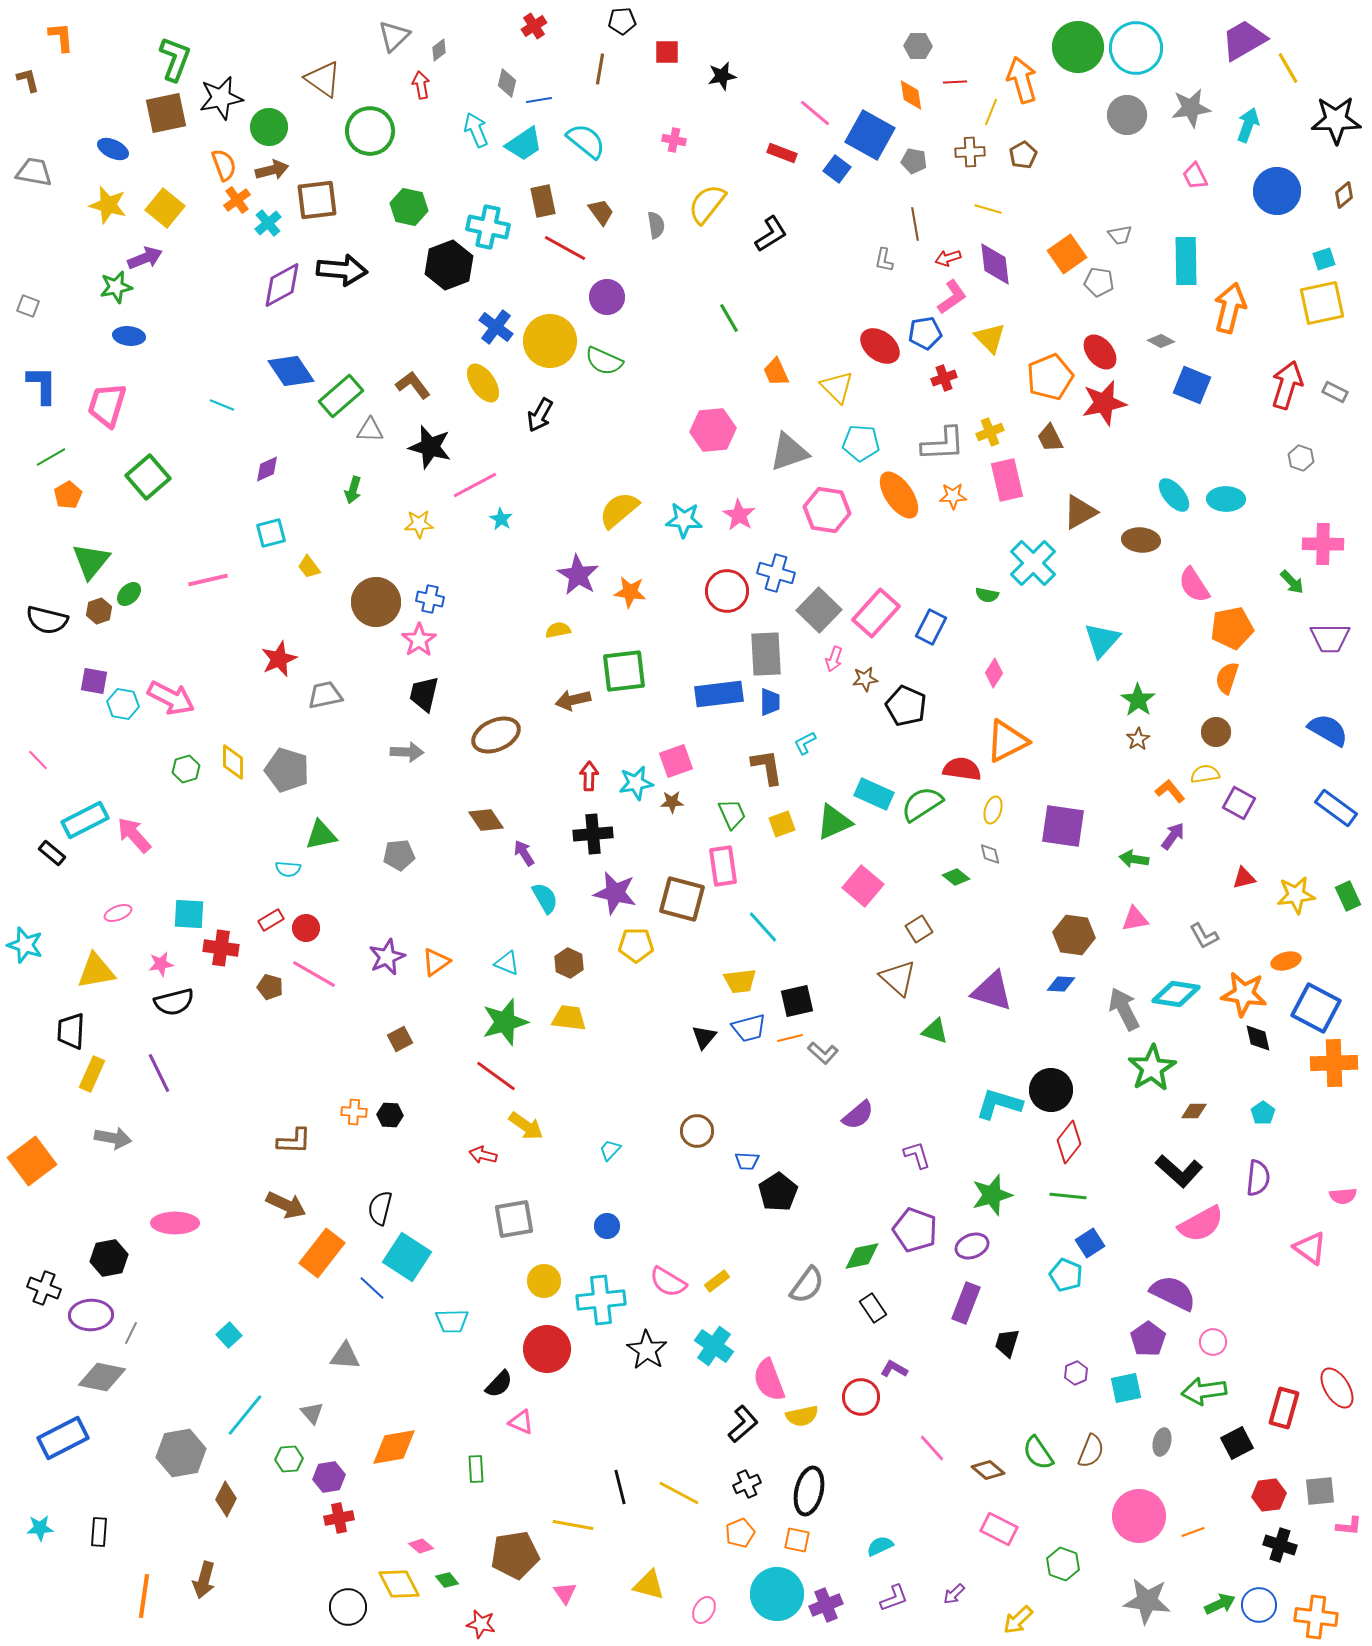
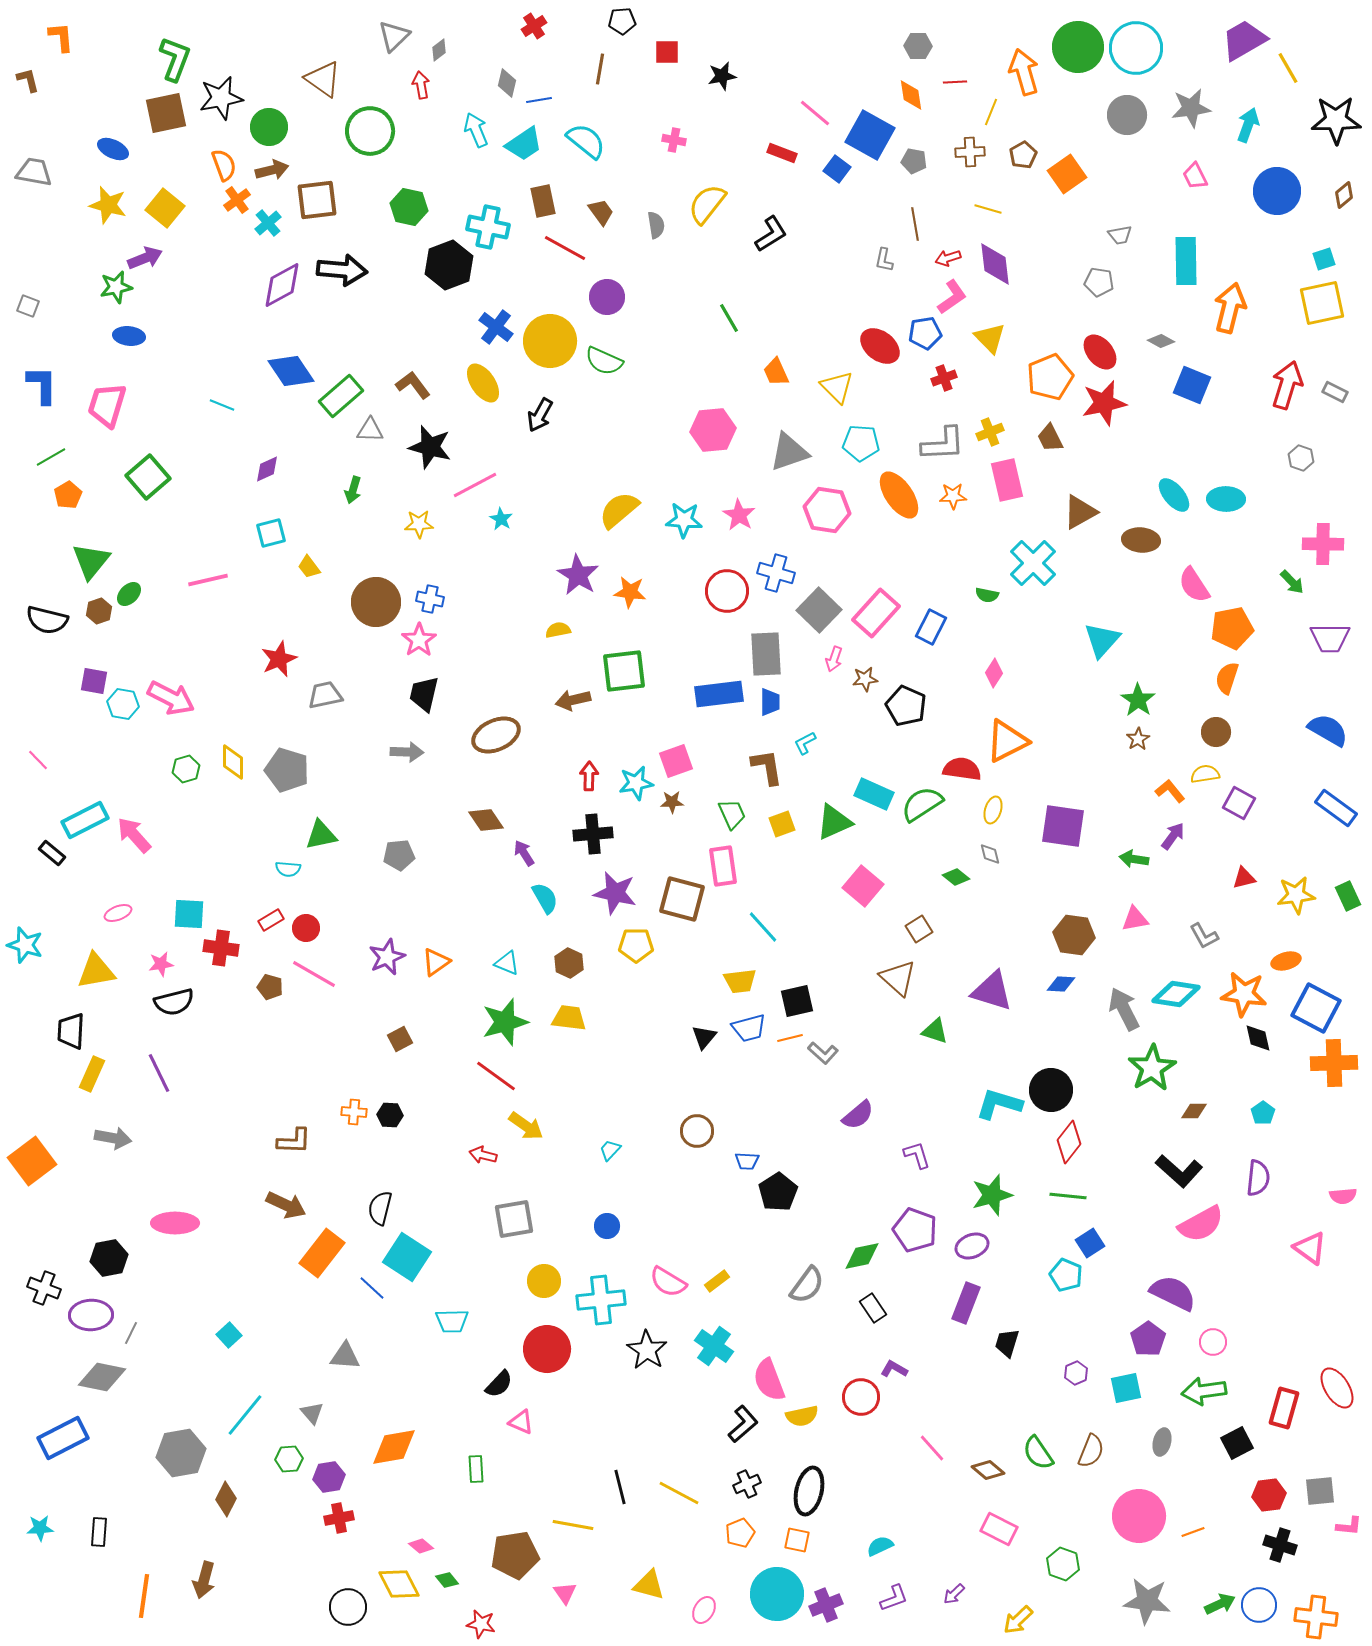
orange arrow at (1022, 80): moved 2 px right, 8 px up
orange square at (1067, 254): moved 80 px up
